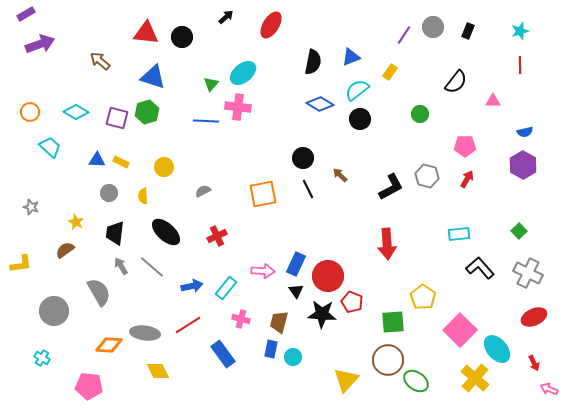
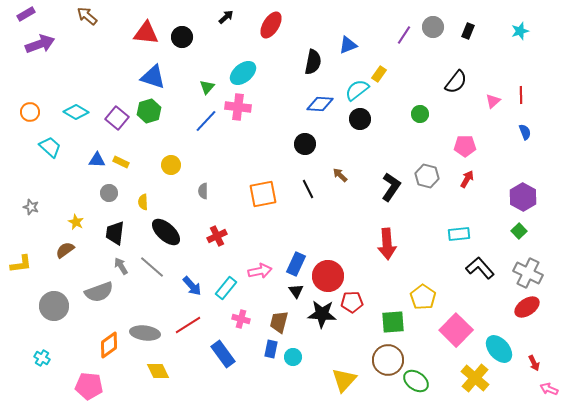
blue triangle at (351, 57): moved 3 px left, 12 px up
brown arrow at (100, 61): moved 13 px left, 45 px up
red line at (520, 65): moved 1 px right, 30 px down
yellow rectangle at (390, 72): moved 11 px left, 2 px down
green triangle at (211, 84): moved 4 px left, 3 px down
pink triangle at (493, 101): rotated 42 degrees counterclockwise
blue diamond at (320, 104): rotated 28 degrees counterclockwise
green hexagon at (147, 112): moved 2 px right, 1 px up
purple square at (117, 118): rotated 25 degrees clockwise
blue line at (206, 121): rotated 50 degrees counterclockwise
blue semicircle at (525, 132): rotated 98 degrees counterclockwise
black circle at (303, 158): moved 2 px right, 14 px up
purple hexagon at (523, 165): moved 32 px down
yellow circle at (164, 167): moved 7 px right, 2 px up
black L-shape at (391, 187): rotated 28 degrees counterclockwise
gray semicircle at (203, 191): rotated 63 degrees counterclockwise
yellow semicircle at (143, 196): moved 6 px down
pink arrow at (263, 271): moved 3 px left; rotated 15 degrees counterclockwise
blue arrow at (192, 286): rotated 60 degrees clockwise
gray semicircle at (99, 292): rotated 100 degrees clockwise
red pentagon at (352, 302): rotated 25 degrees counterclockwise
gray circle at (54, 311): moved 5 px up
red ellipse at (534, 317): moved 7 px left, 10 px up; rotated 10 degrees counterclockwise
pink square at (460, 330): moved 4 px left
orange diamond at (109, 345): rotated 40 degrees counterclockwise
cyan ellipse at (497, 349): moved 2 px right
yellow triangle at (346, 380): moved 2 px left
